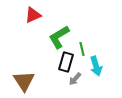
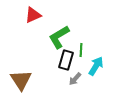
green line: moved 1 px left, 1 px down; rotated 16 degrees clockwise
black rectangle: moved 2 px up
cyan arrow: rotated 132 degrees counterclockwise
brown triangle: moved 3 px left, 1 px up
